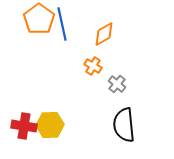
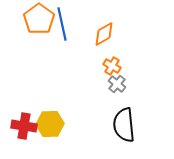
orange cross: moved 19 px right
yellow hexagon: moved 1 px up
